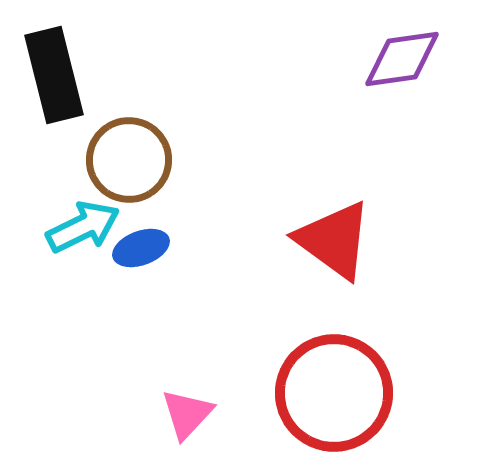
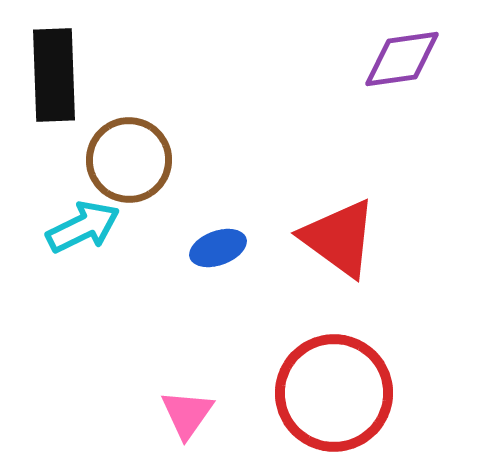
black rectangle: rotated 12 degrees clockwise
red triangle: moved 5 px right, 2 px up
blue ellipse: moved 77 px right
pink triangle: rotated 8 degrees counterclockwise
